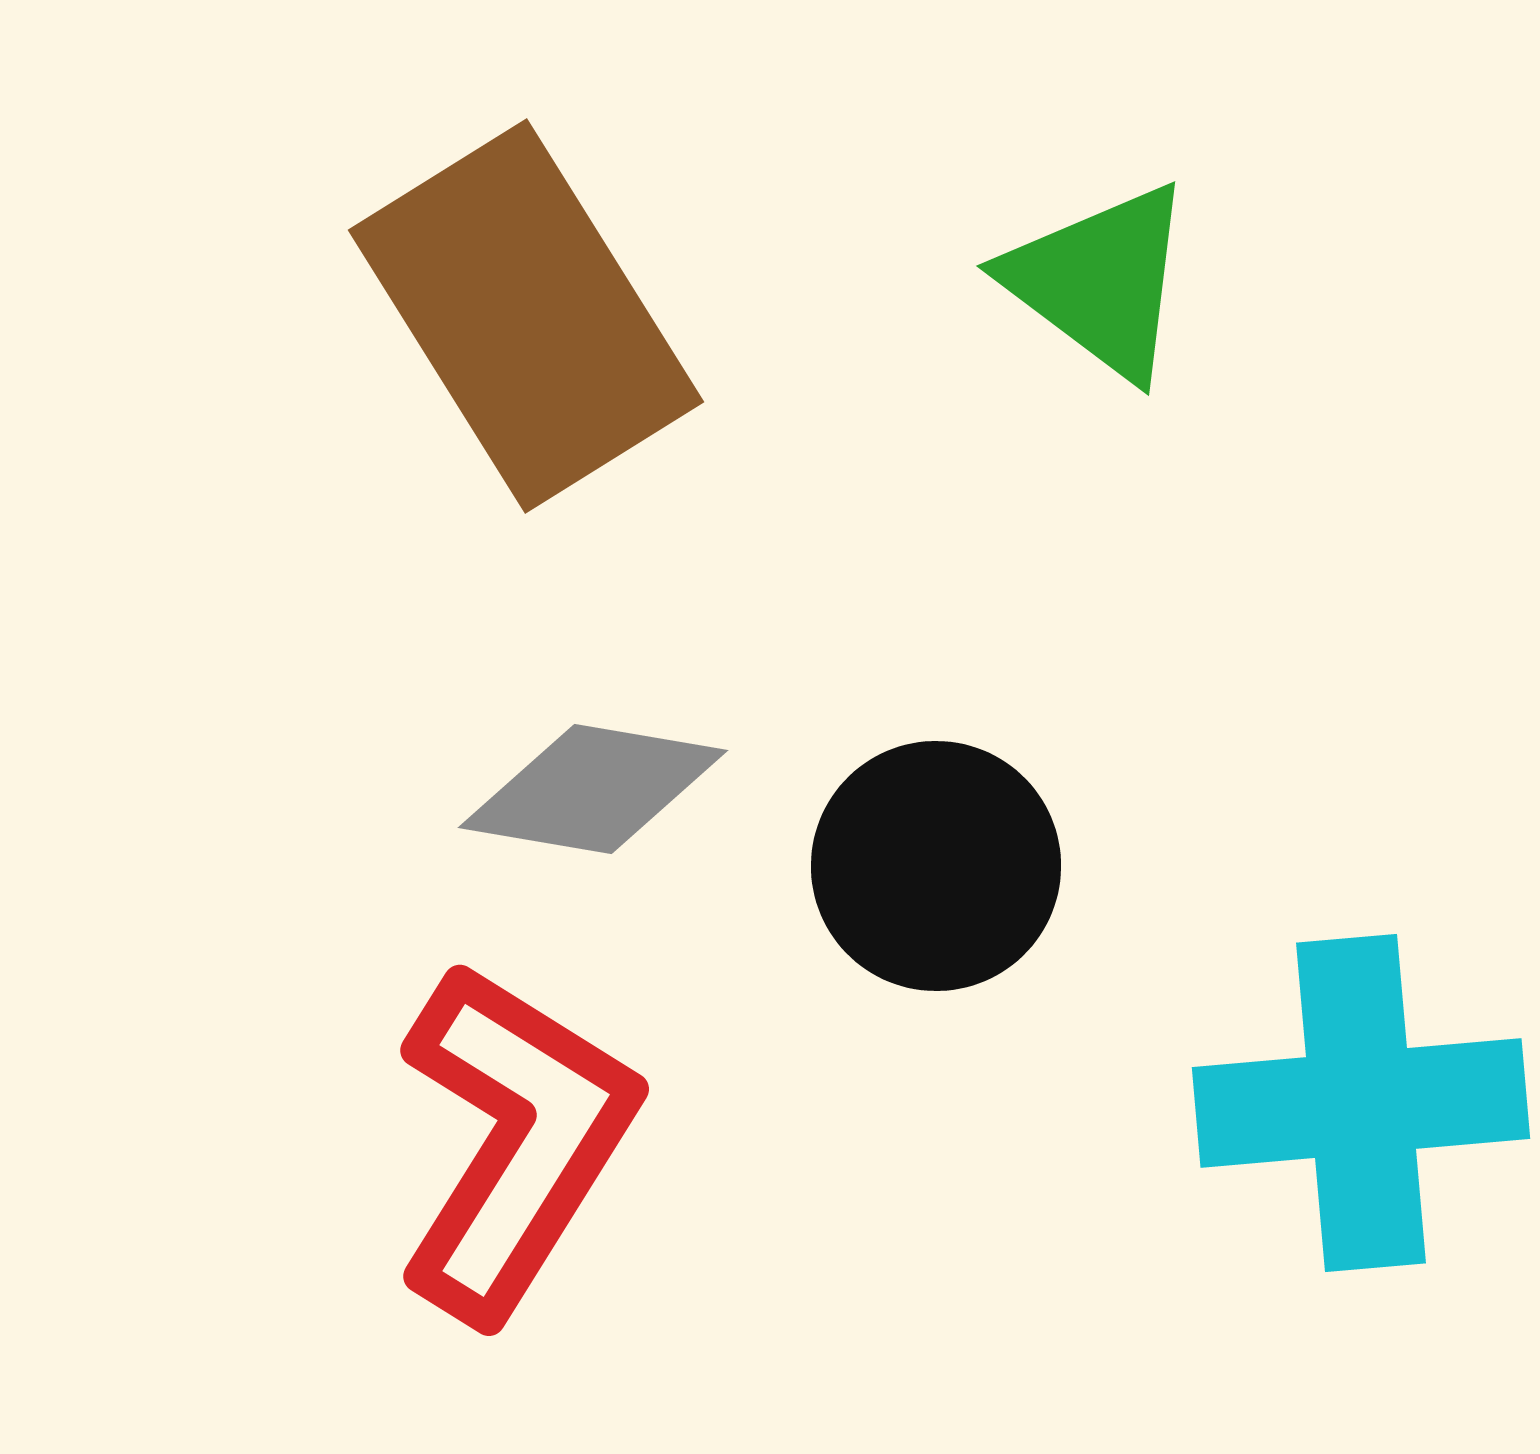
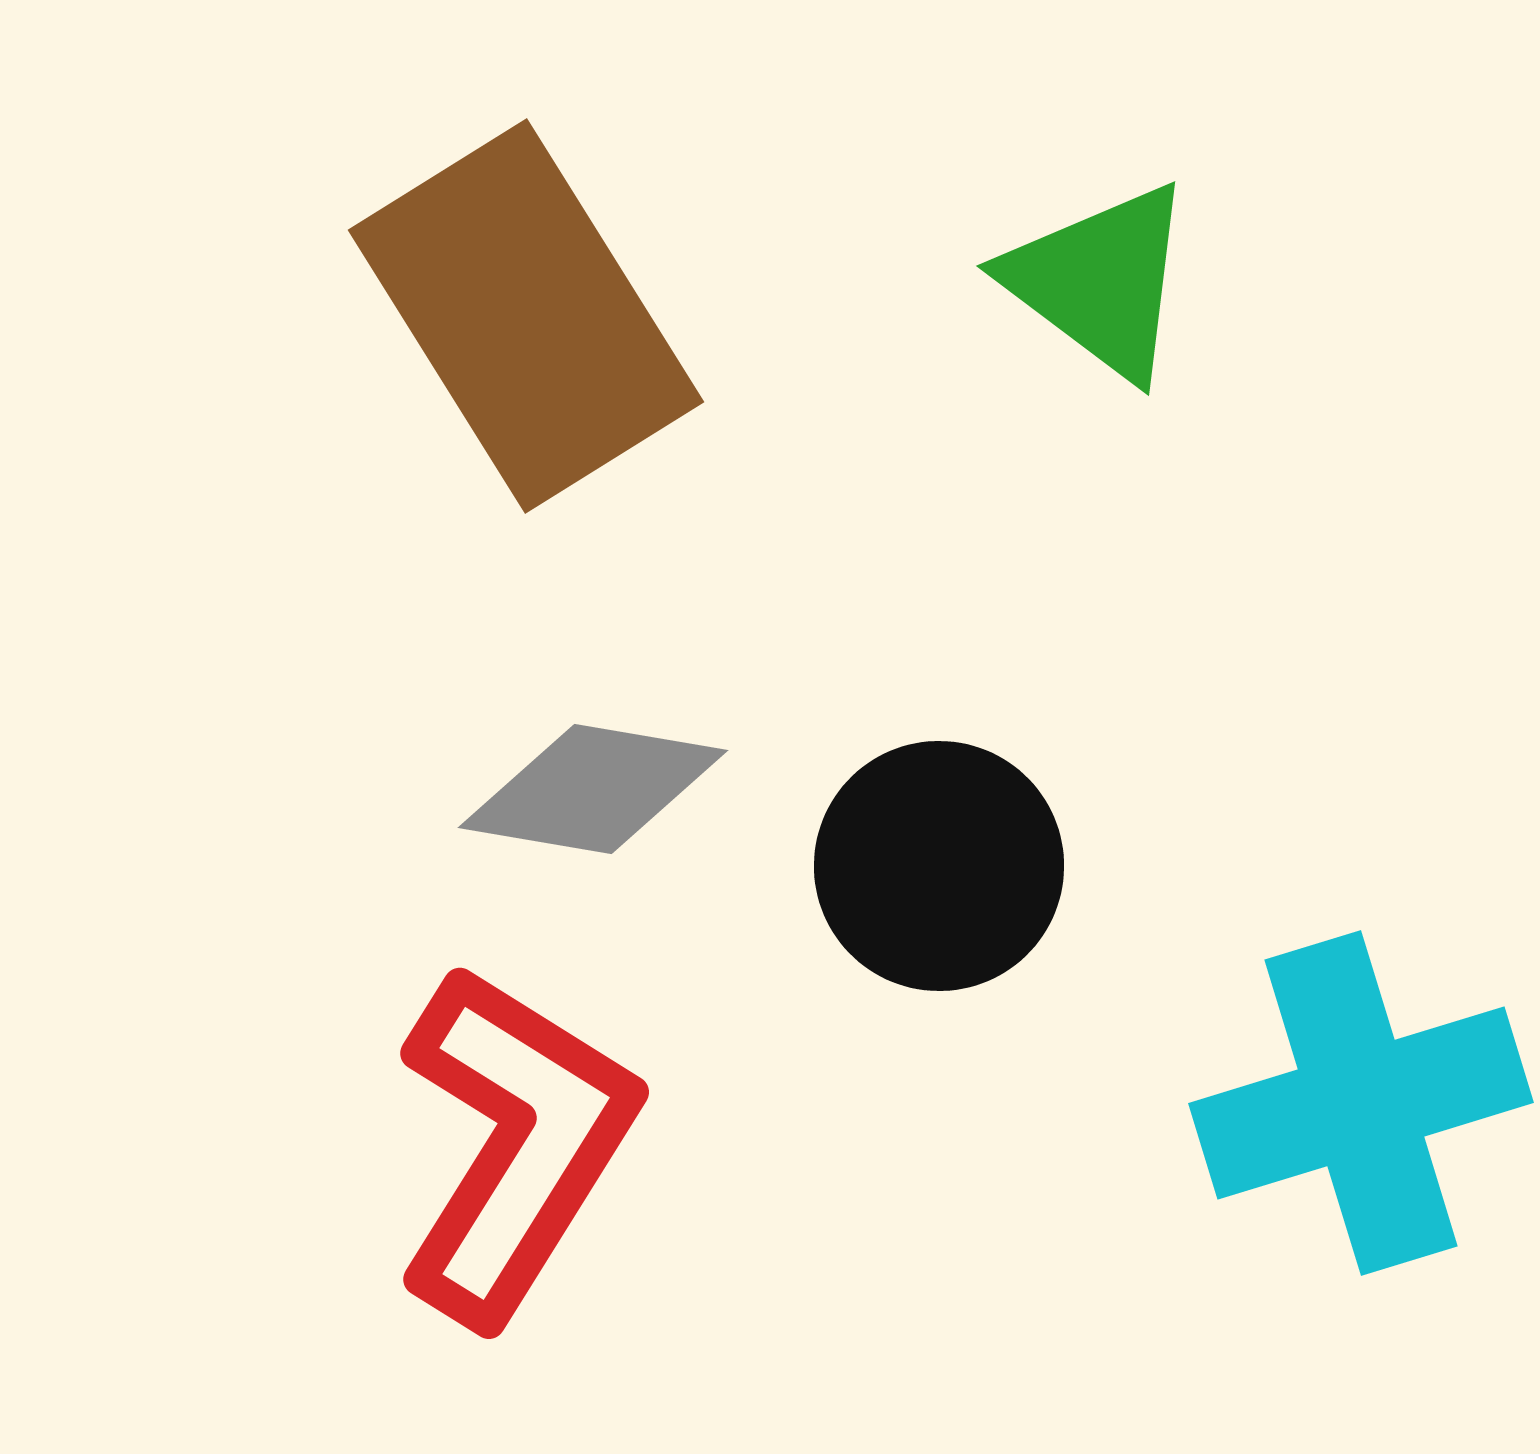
black circle: moved 3 px right
cyan cross: rotated 12 degrees counterclockwise
red L-shape: moved 3 px down
